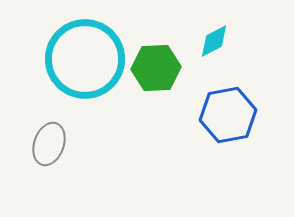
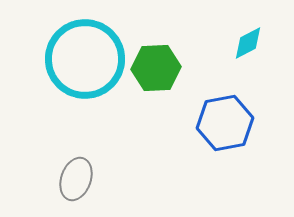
cyan diamond: moved 34 px right, 2 px down
blue hexagon: moved 3 px left, 8 px down
gray ellipse: moved 27 px right, 35 px down
